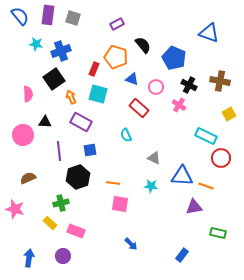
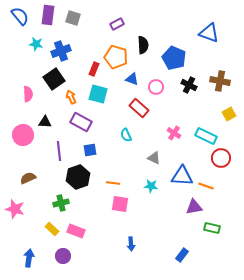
black semicircle at (143, 45): rotated 36 degrees clockwise
pink cross at (179, 105): moved 5 px left, 28 px down
yellow rectangle at (50, 223): moved 2 px right, 6 px down
green rectangle at (218, 233): moved 6 px left, 5 px up
blue arrow at (131, 244): rotated 40 degrees clockwise
